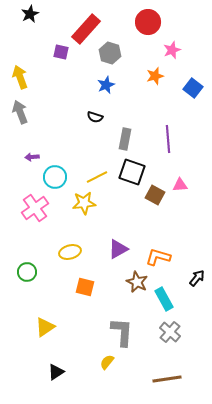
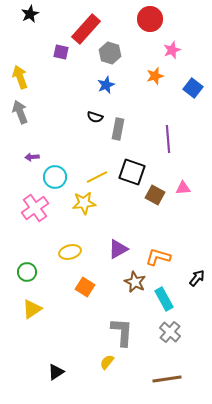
red circle: moved 2 px right, 3 px up
gray rectangle: moved 7 px left, 10 px up
pink triangle: moved 3 px right, 3 px down
brown star: moved 2 px left
orange square: rotated 18 degrees clockwise
yellow triangle: moved 13 px left, 18 px up
